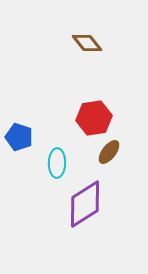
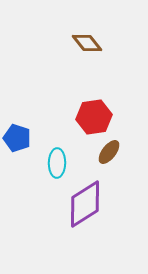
red hexagon: moved 1 px up
blue pentagon: moved 2 px left, 1 px down
